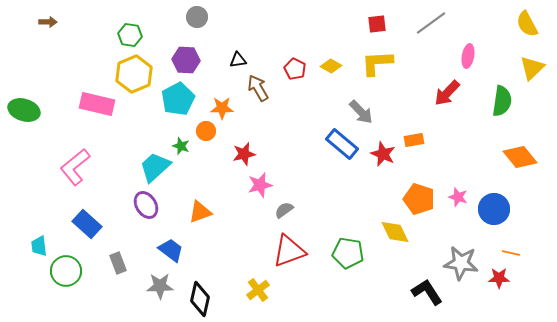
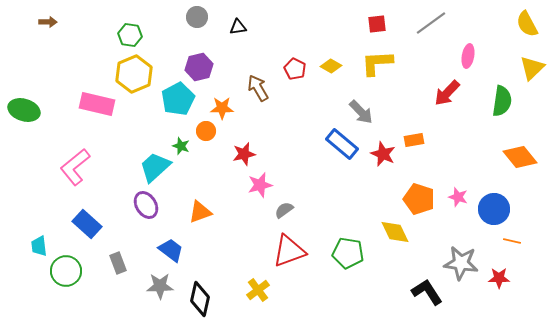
purple hexagon at (186, 60): moved 13 px right, 7 px down; rotated 16 degrees counterclockwise
black triangle at (238, 60): moved 33 px up
orange line at (511, 253): moved 1 px right, 12 px up
